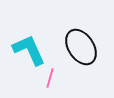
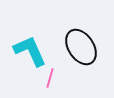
cyan L-shape: moved 1 px right, 1 px down
